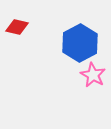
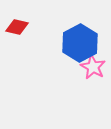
pink star: moved 8 px up
